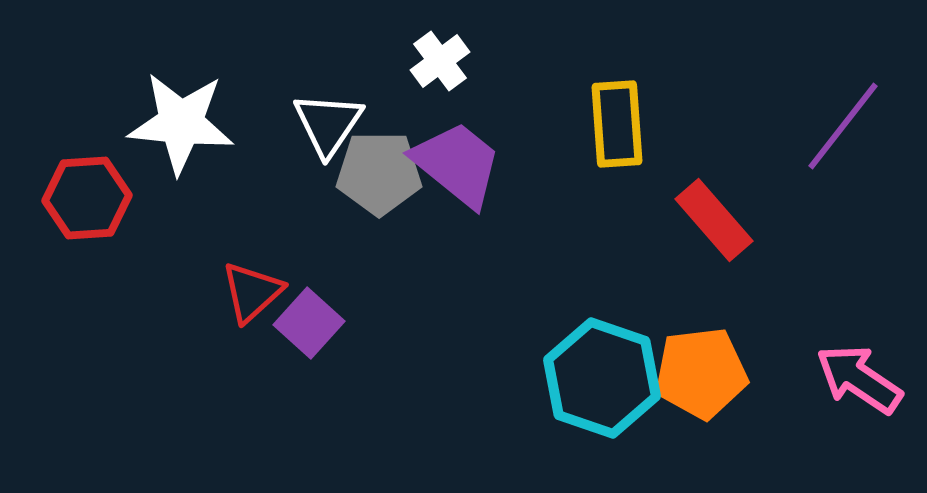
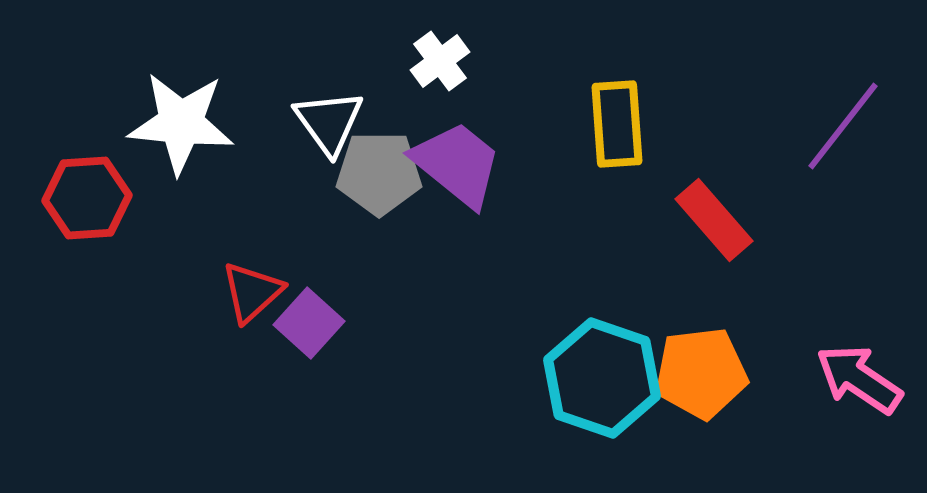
white triangle: moved 1 px right, 2 px up; rotated 10 degrees counterclockwise
